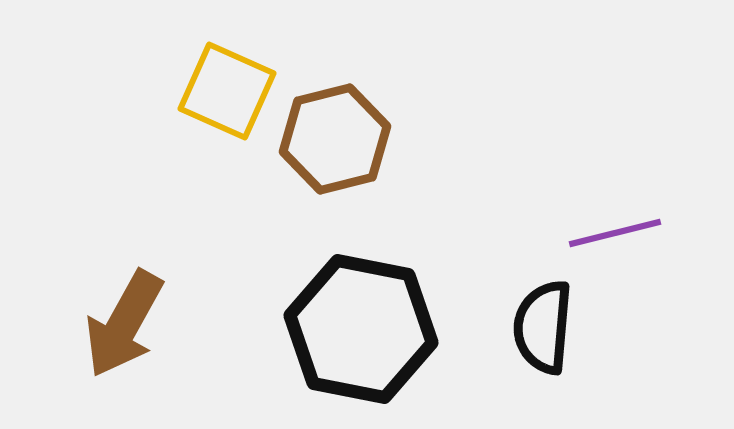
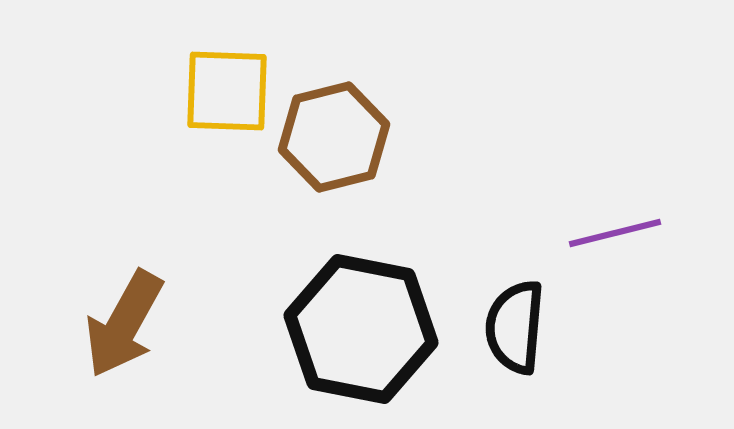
yellow square: rotated 22 degrees counterclockwise
brown hexagon: moved 1 px left, 2 px up
black semicircle: moved 28 px left
